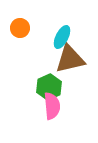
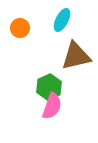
cyan ellipse: moved 17 px up
brown triangle: moved 6 px right, 3 px up
pink semicircle: rotated 24 degrees clockwise
